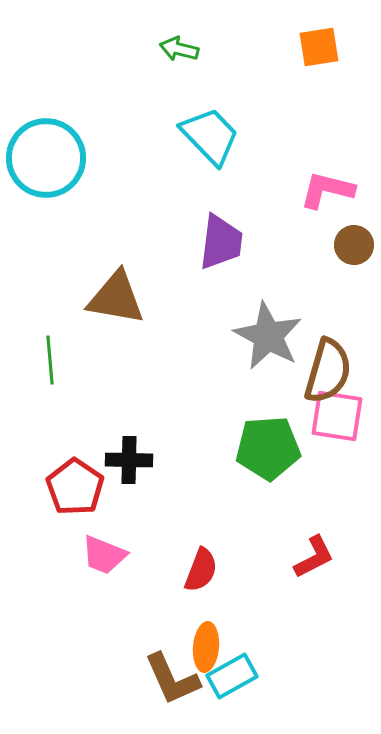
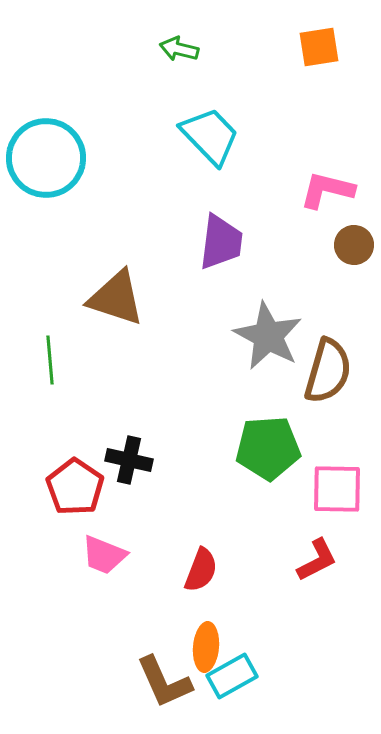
brown triangle: rotated 8 degrees clockwise
pink square: moved 73 px down; rotated 8 degrees counterclockwise
black cross: rotated 12 degrees clockwise
red L-shape: moved 3 px right, 3 px down
brown L-shape: moved 8 px left, 3 px down
